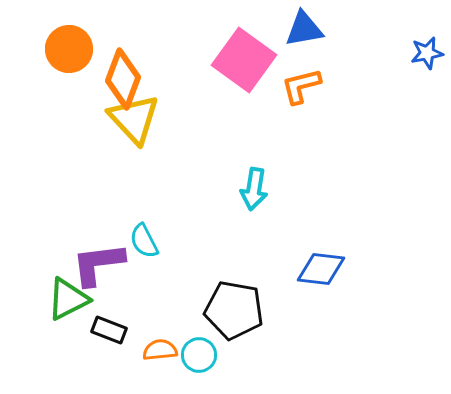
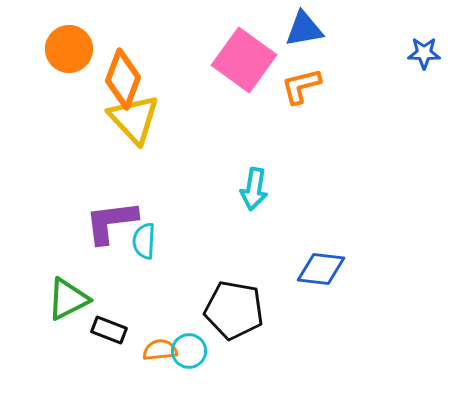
blue star: moved 3 px left; rotated 12 degrees clockwise
cyan semicircle: rotated 30 degrees clockwise
purple L-shape: moved 13 px right, 42 px up
cyan circle: moved 10 px left, 4 px up
